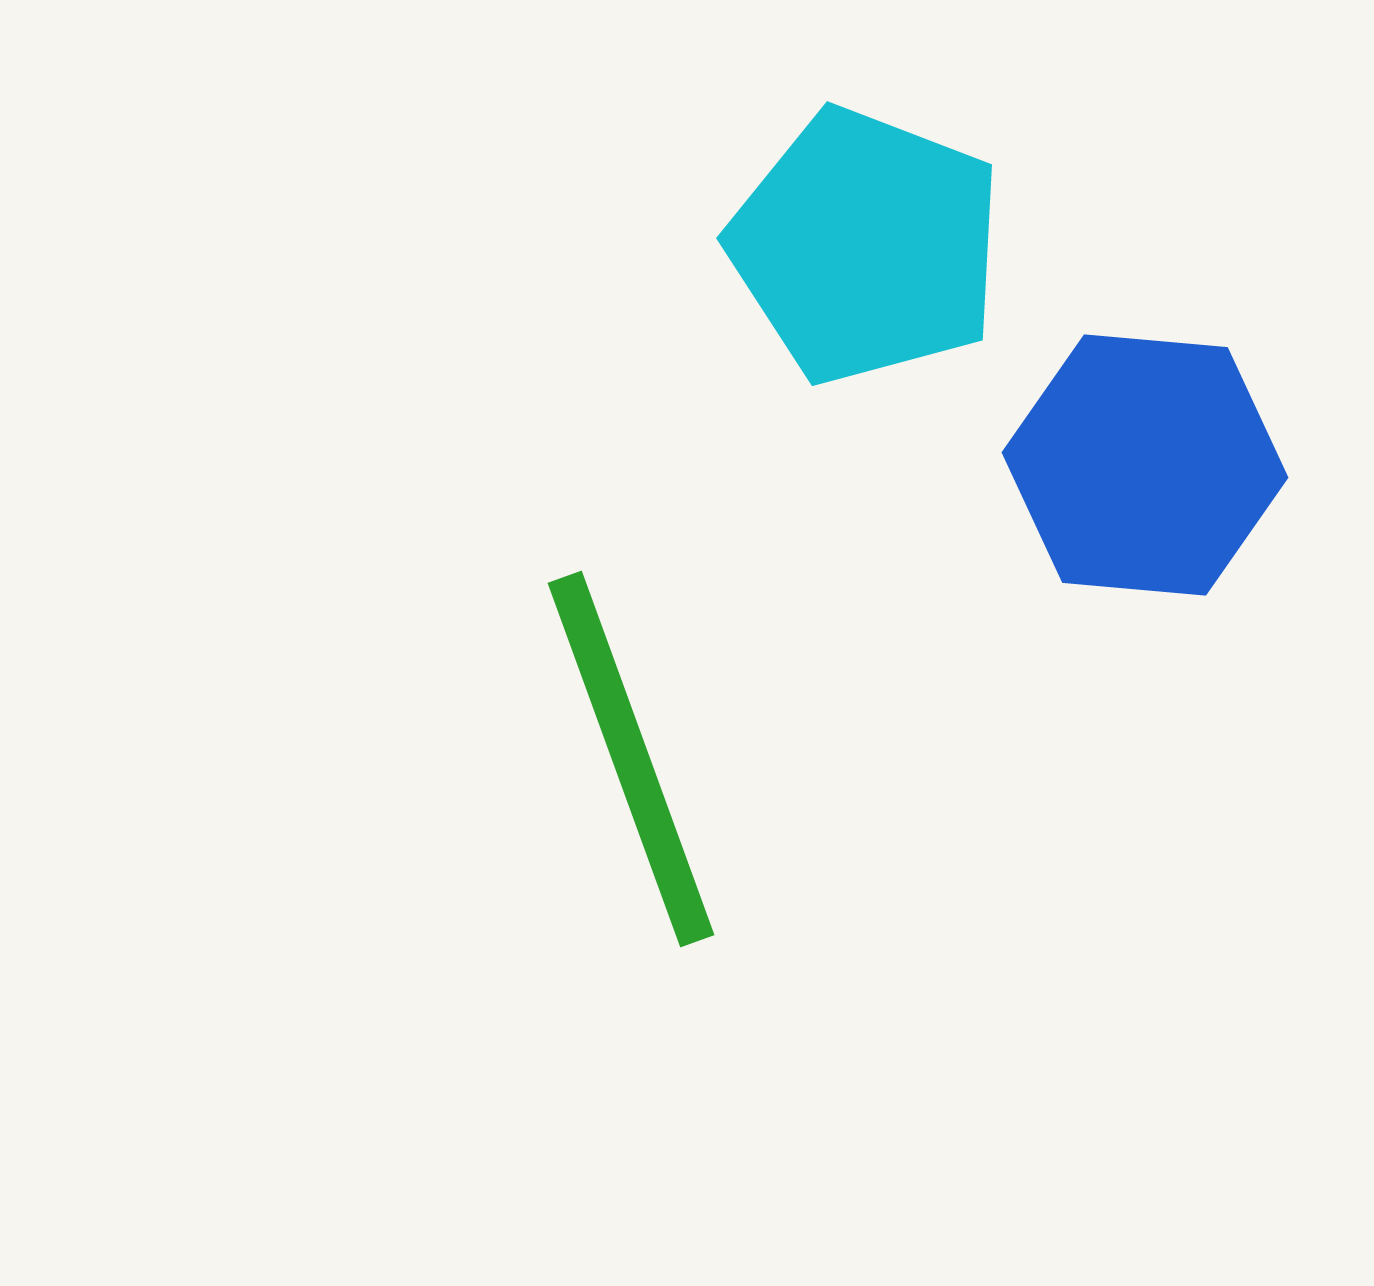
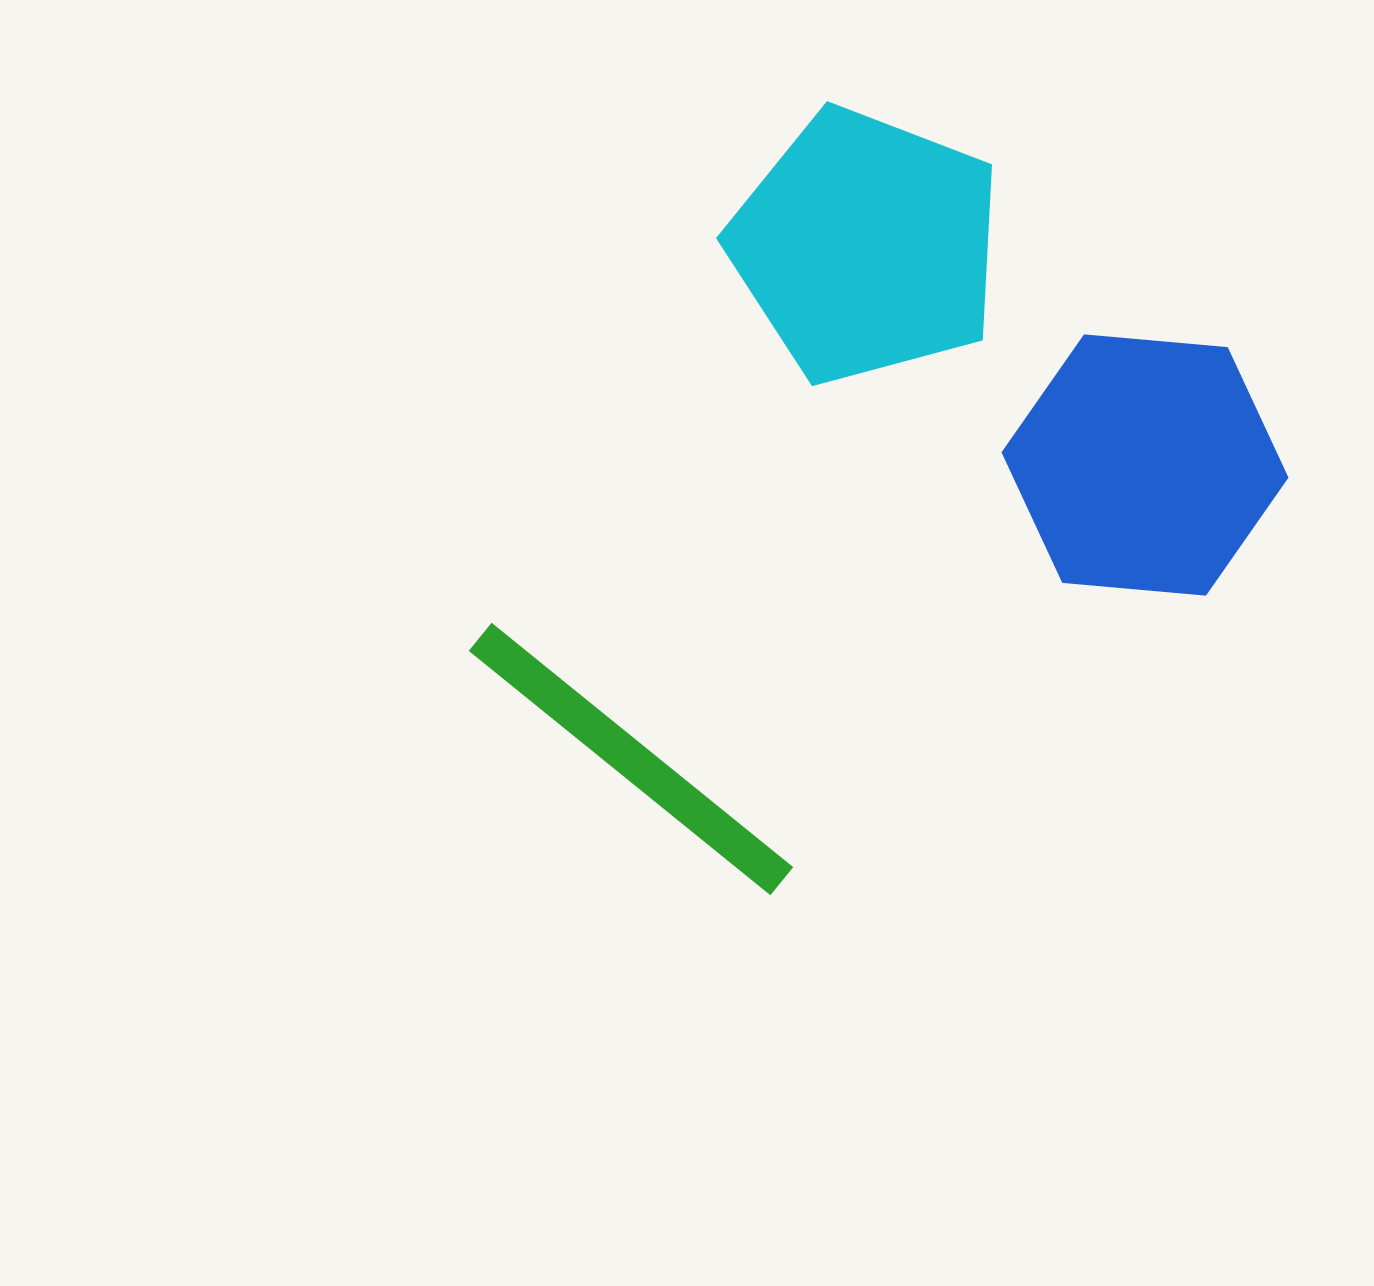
green line: rotated 31 degrees counterclockwise
